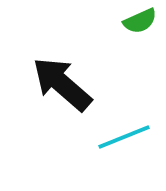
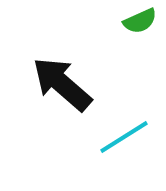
cyan line: rotated 10 degrees counterclockwise
